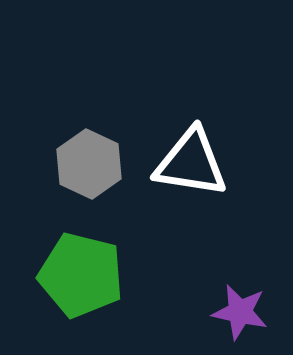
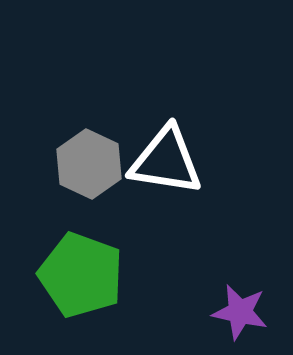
white triangle: moved 25 px left, 2 px up
green pentagon: rotated 6 degrees clockwise
